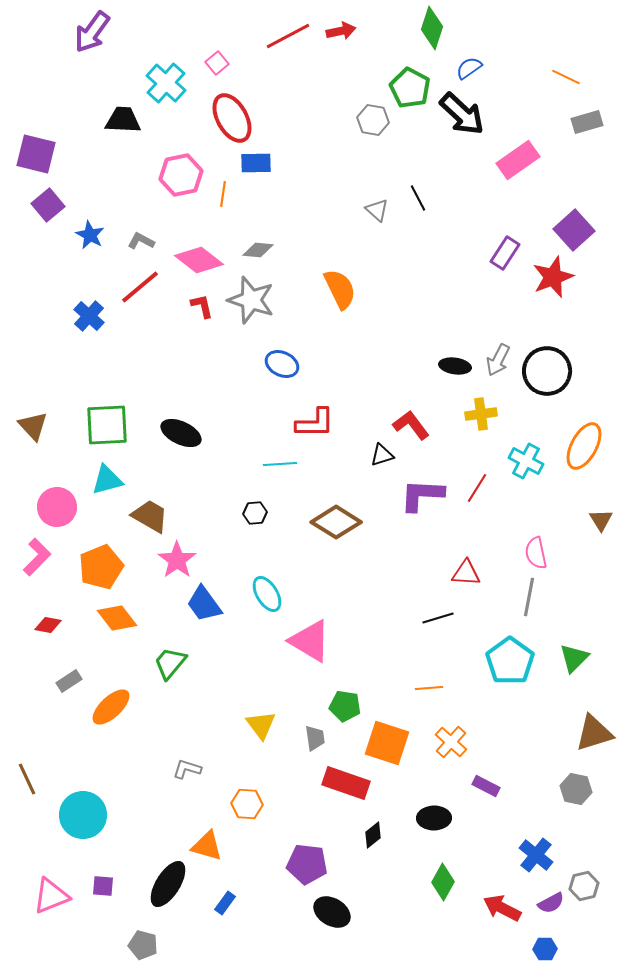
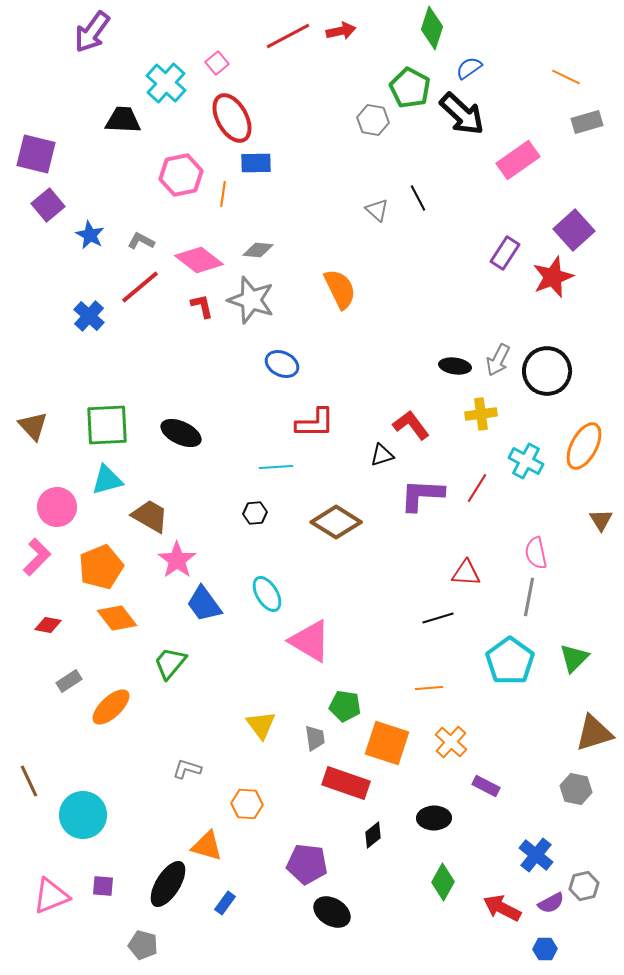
cyan line at (280, 464): moved 4 px left, 3 px down
brown line at (27, 779): moved 2 px right, 2 px down
